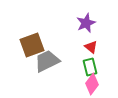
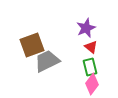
purple star: moved 5 px down
